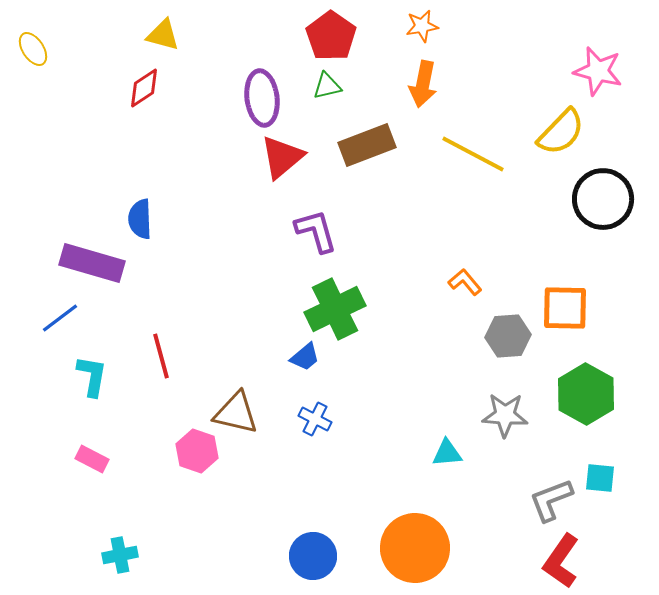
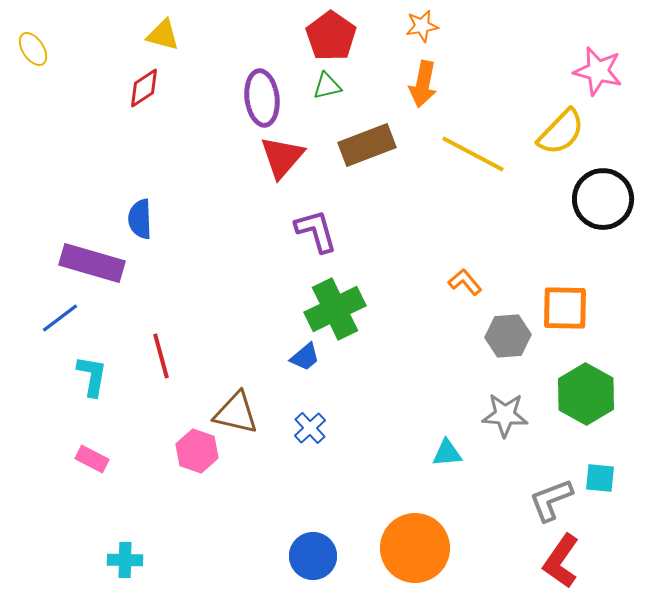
red triangle: rotated 9 degrees counterclockwise
blue cross: moved 5 px left, 9 px down; rotated 20 degrees clockwise
cyan cross: moved 5 px right, 5 px down; rotated 12 degrees clockwise
